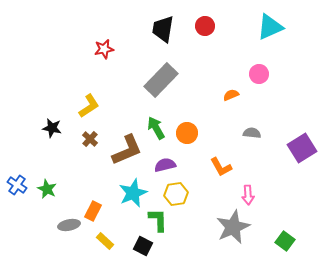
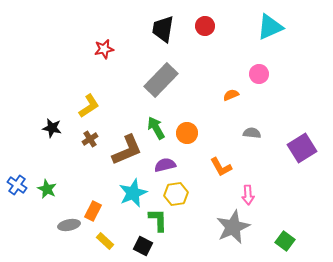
brown cross: rotated 14 degrees clockwise
